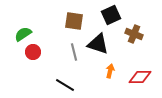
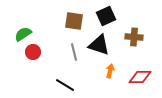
black square: moved 5 px left, 1 px down
brown cross: moved 3 px down; rotated 18 degrees counterclockwise
black triangle: moved 1 px right, 1 px down
